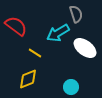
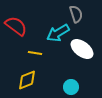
white ellipse: moved 3 px left, 1 px down
yellow line: rotated 24 degrees counterclockwise
yellow diamond: moved 1 px left, 1 px down
